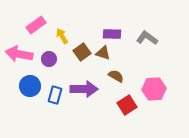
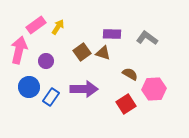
yellow arrow: moved 4 px left, 9 px up; rotated 63 degrees clockwise
pink arrow: moved 4 px up; rotated 92 degrees clockwise
purple circle: moved 3 px left, 2 px down
brown semicircle: moved 14 px right, 2 px up
blue circle: moved 1 px left, 1 px down
blue rectangle: moved 4 px left, 2 px down; rotated 18 degrees clockwise
red square: moved 1 px left, 1 px up
